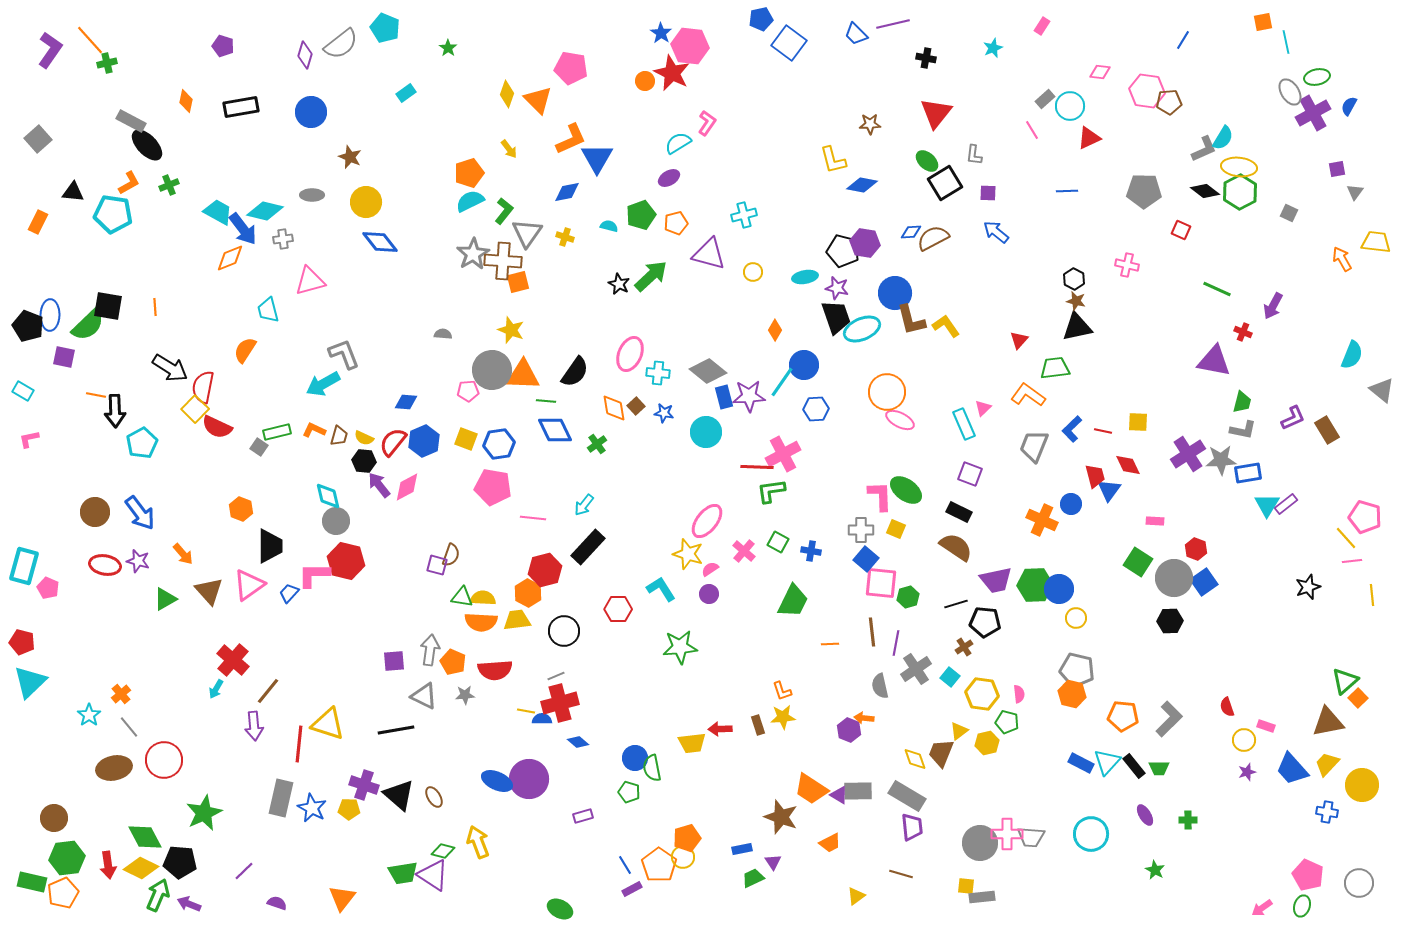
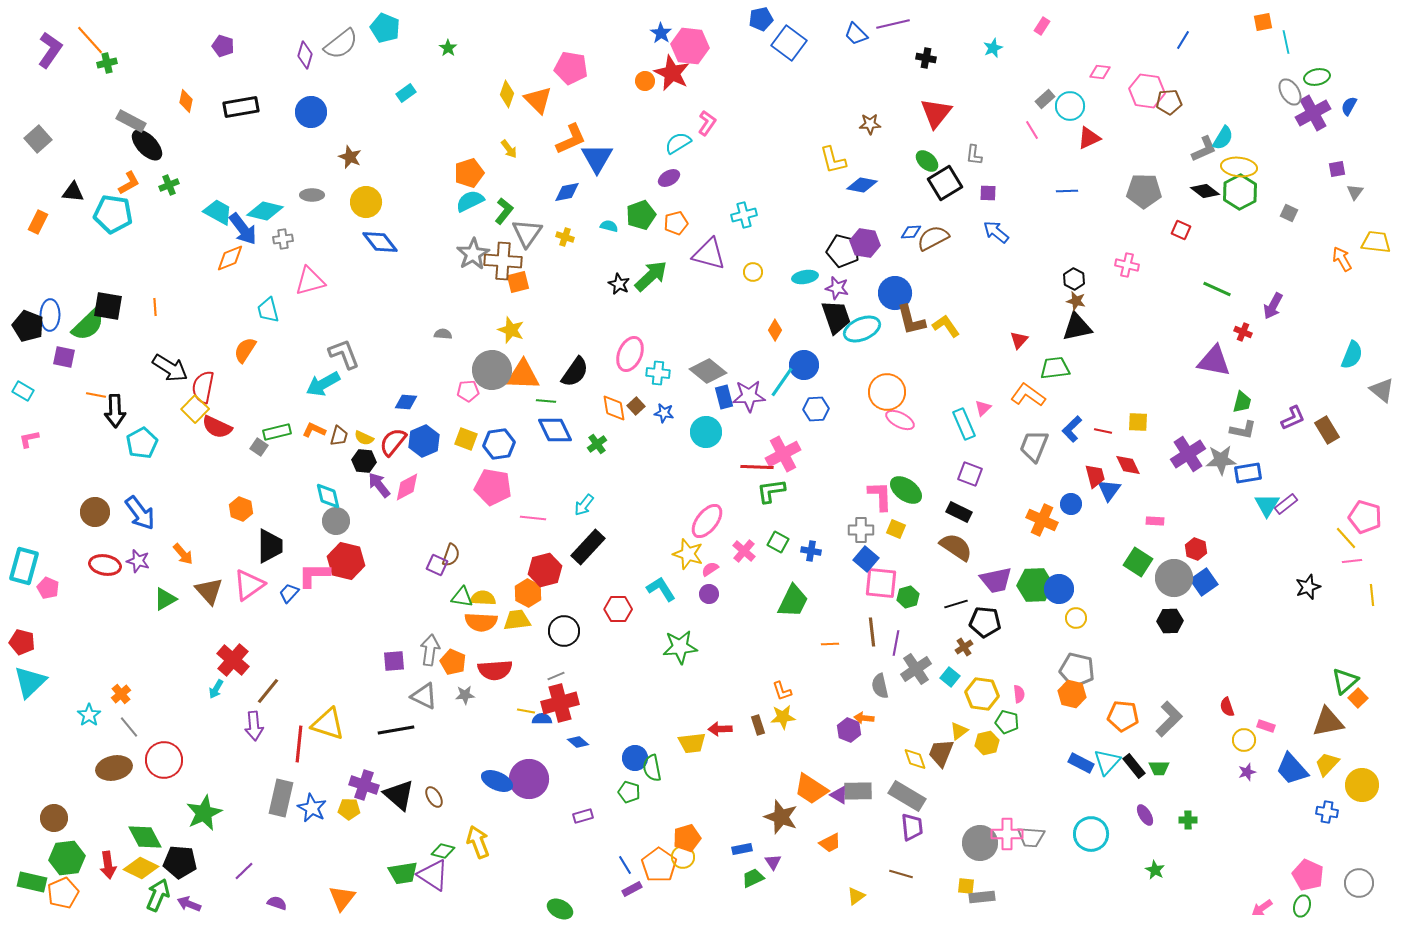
purple square at (437, 565): rotated 10 degrees clockwise
